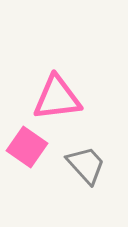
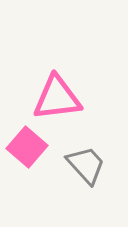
pink square: rotated 6 degrees clockwise
